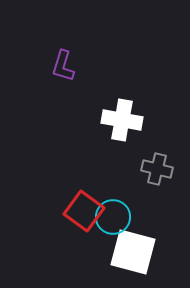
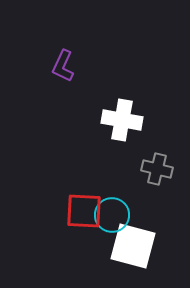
purple L-shape: rotated 8 degrees clockwise
red square: rotated 33 degrees counterclockwise
cyan circle: moved 1 px left, 2 px up
white square: moved 6 px up
